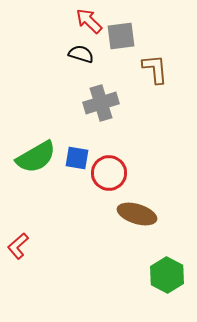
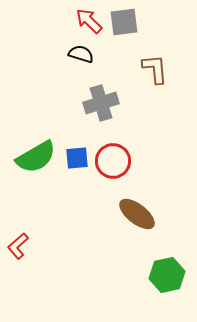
gray square: moved 3 px right, 14 px up
blue square: rotated 15 degrees counterclockwise
red circle: moved 4 px right, 12 px up
brown ellipse: rotated 21 degrees clockwise
green hexagon: rotated 20 degrees clockwise
